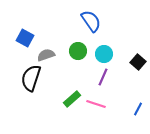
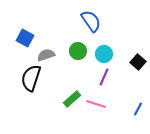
purple line: moved 1 px right
